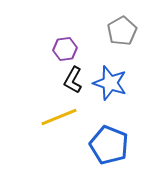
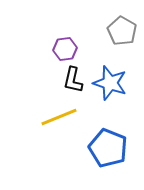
gray pentagon: rotated 12 degrees counterclockwise
black L-shape: rotated 16 degrees counterclockwise
blue pentagon: moved 1 px left, 3 px down
